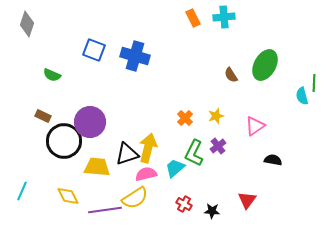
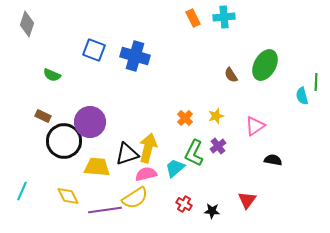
green line: moved 2 px right, 1 px up
